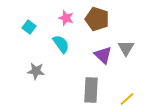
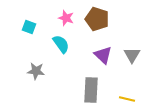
cyan square: rotated 16 degrees counterclockwise
gray triangle: moved 6 px right, 7 px down
yellow line: rotated 56 degrees clockwise
